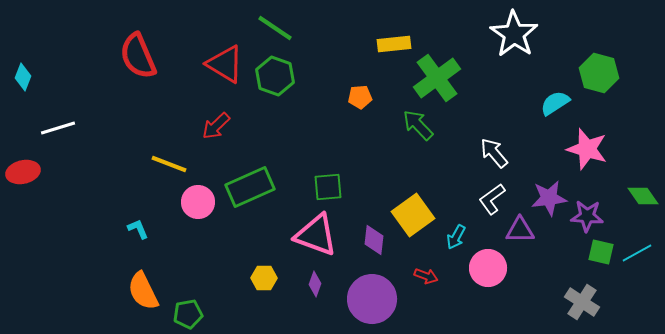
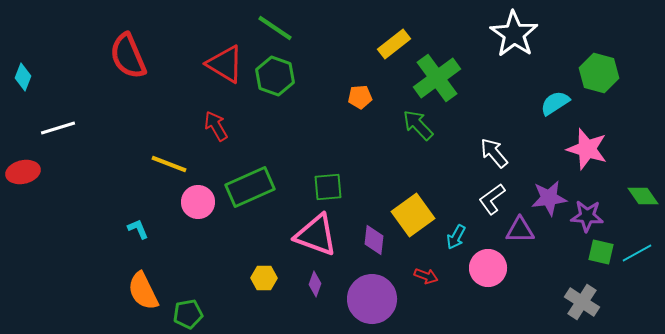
yellow rectangle at (394, 44): rotated 32 degrees counterclockwise
red semicircle at (138, 56): moved 10 px left
red arrow at (216, 126): rotated 104 degrees clockwise
